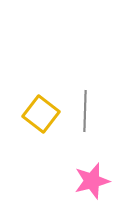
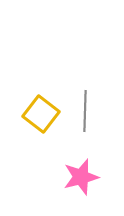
pink star: moved 11 px left, 4 px up
